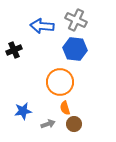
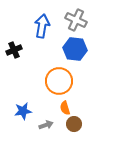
blue arrow: rotated 95 degrees clockwise
orange circle: moved 1 px left, 1 px up
gray arrow: moved 2 px left, 1 px down
